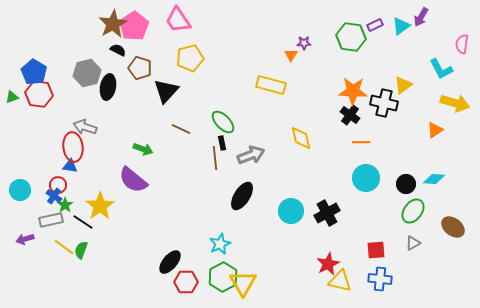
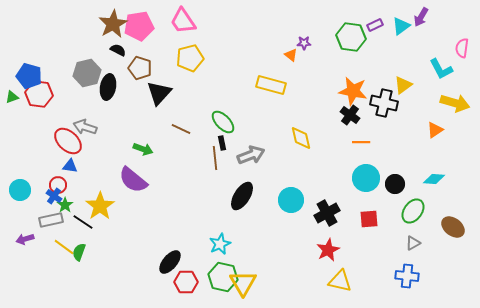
pink trapezoid at (178, 20): moved 5 px right, 1 px down
pink pentagon at (134, 26): moved 5 px right; rotated 24 degrees clockwise
pink semicircle at (462, 44): moved 4 px down
orange triangle at (291, 55): rotated 24 degrees counterclockwise
blue pentagon at (34, 72): moved 5 px left, 4 px down; rotated 15 degrees counterclockwise
black triangle at (166, 91): moved 7 px left, 2 px down
orange star at (353, 91): rotated 8 degrees clockwise
red ellipse at (73, 147): moved 5 px left, 6 px up; rotated 40 degrees counterclockwise
black circle at (406, 184): moved 11 px left
cyan circle at (291, 211): moved 11 px up
green semicircle at (81, 250): moved 2 px left, 2 px down
red square at (376, 250): moved 7 px left, 31 px up
red star at (328, 264): moved 14 px up
green hexagon at (223, 277): rotated 20 degrees counterclockwise
blue cross at (380, 279): moved 27 px right, 3 px up
